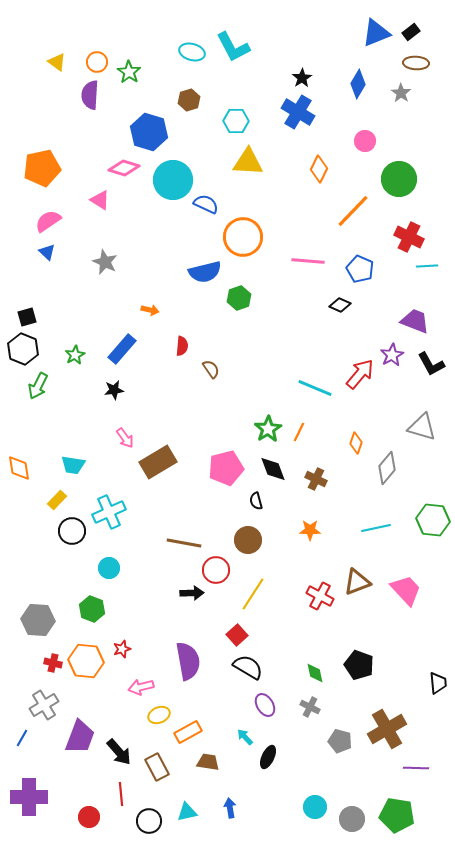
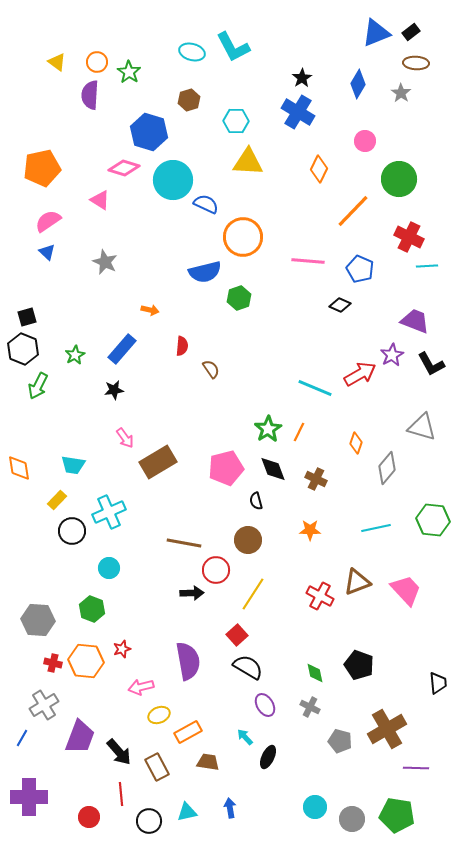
red arrow at (360, 374): rotated 20 degrees clockwise
